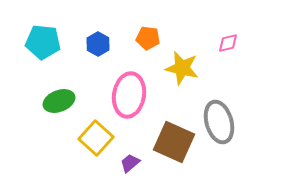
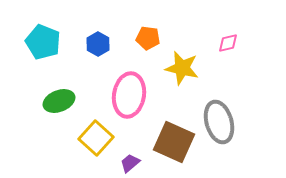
cyan pentagon: rotated 16 degrees clockwise
